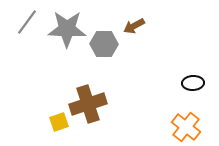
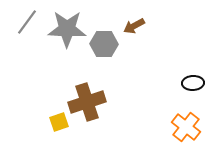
brown cross: moved 1 px left, 2 px up
